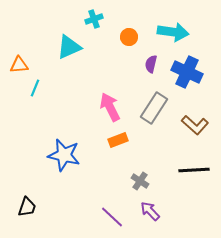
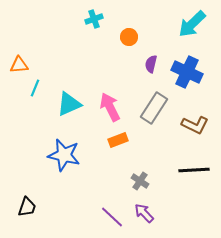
cyan arrow: moved 19 px right, 8 px up; rotated 128 degrees clockwise
cyan triangle: moved 57 px down
brown L-shape: rotated 16 degrees counterclockwise
purple arrow: moved 6 px left, 2 px down
